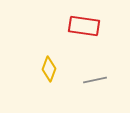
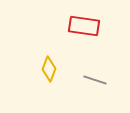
gray line: rotated 30 degrees clockwise
